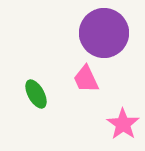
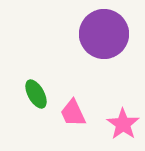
purple circle: moved 1 px down
pink trapezoid: moved 13 px left, 34 px down
